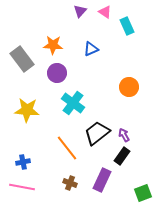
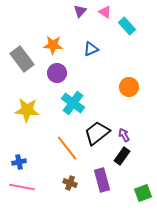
cyan rectangle: rotated 18 degrees counterclockwise
blue cross: moved 4 px left
purple rectangle: rotated 40 degrees counterclockwise
